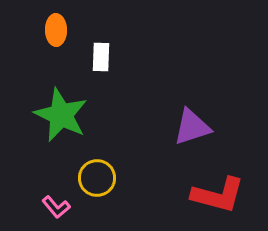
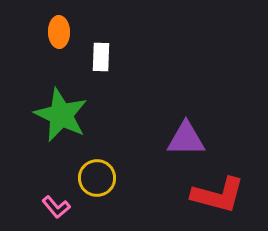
orange ellipse: moved 3 px right, 2 px down
purple triangle: moved 6 px left, 12 px down; rotated 18 degrees clockwise
